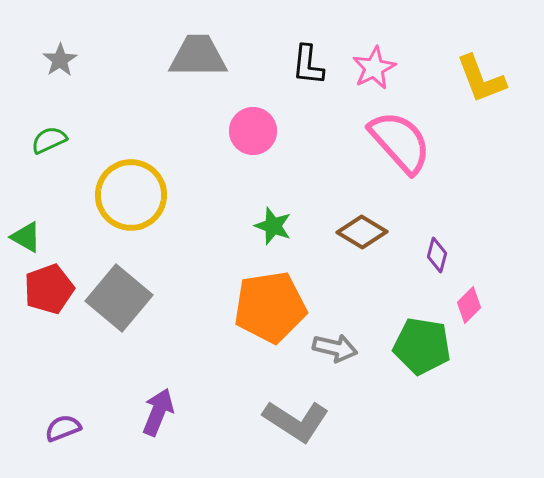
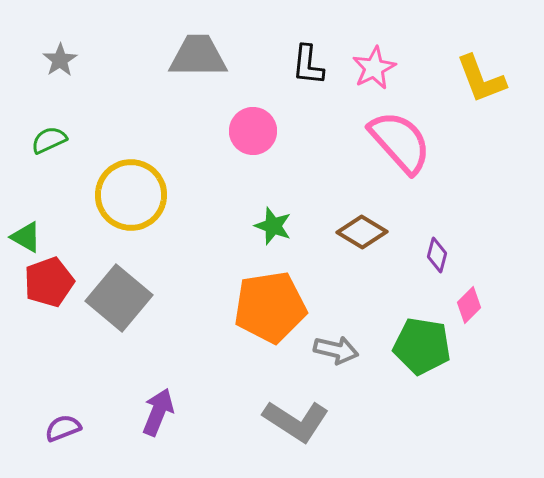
red pentagon: moved 7 px up
gray arrow: moved 1 px right, 2 px down
